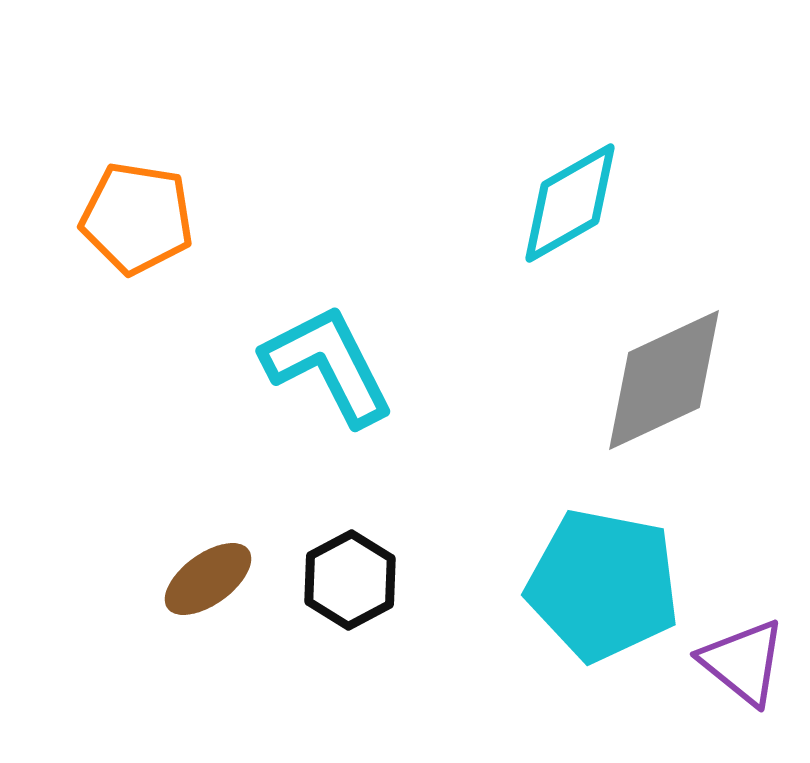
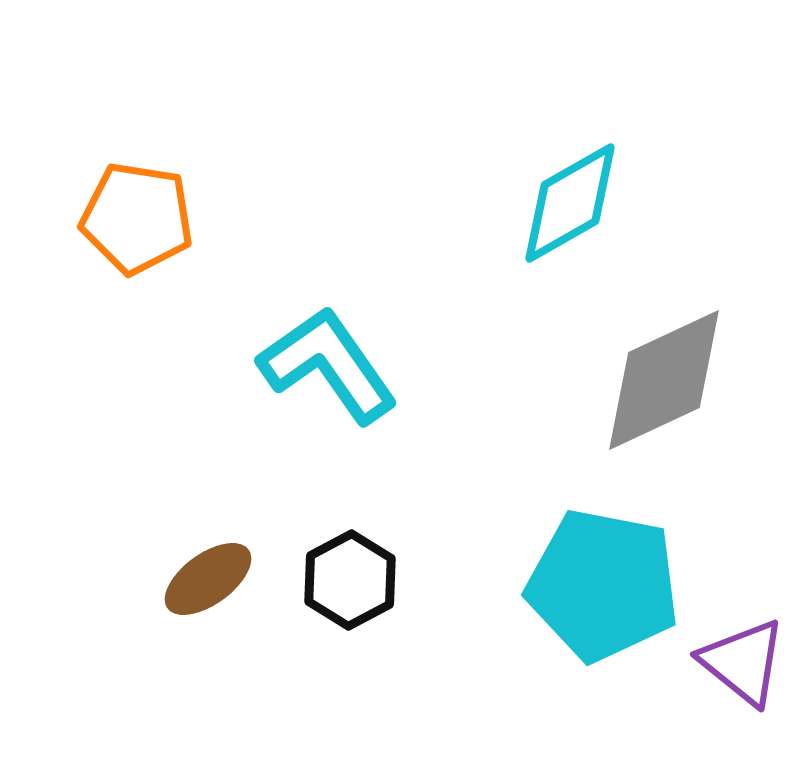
cyan L-shape: rotated 8 degrees counterclockwise
